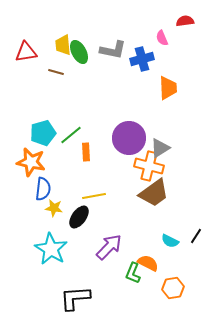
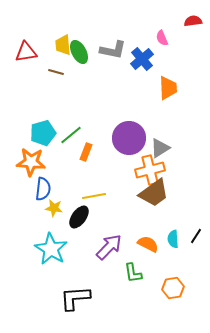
red semicircle: moved 8 px right
blue cross: rotated 25 degrees counterclockwise
orange rectangle: rotated 24 degrees clockwise
orange star: rotated 8 degrees counterclockwise
orange cross: moved 1 px right, 4 px down; rotated 28 degrees counterclockwise
cyan semicircle: moved 3 px right, 2 px up; rotated 60 degrees clockwise
orange semicircle: moved 19 px up
green L-shape: rotated 30 degrees counterclockwise
